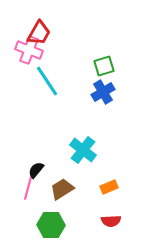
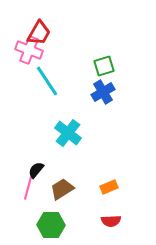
cyan cross: moved 15 px left, 17 px up
